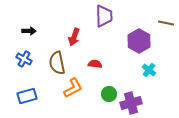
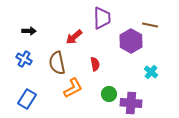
purple trapezoid: moved 2 px left, 2 px down
brown line: moved 16 px left, 2 px down
red arrow: rotated 30 degrees clockwise
purple hexagon: moved 8 px left
red semicircle: rotated 72 degrees clockwise
cyan cross: moved 2 px right, 2 px down
blue rectangle: moved 3 px down; rotated 42 degrees counterclockwise
purple cross: rotated 20 degrees clockwise
